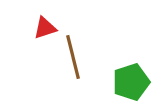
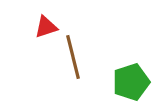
red triangle: moved 1 px right, 1 px up
